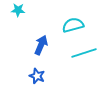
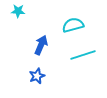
cyan star: moved 1 px down
cyan line: moved 1 px left, 2 px down
blue star: rotated 28 degrees clockwise
